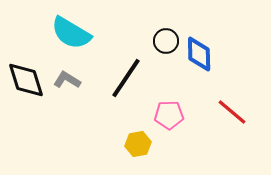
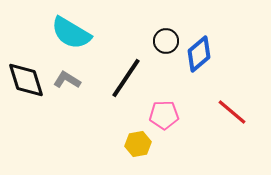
blue diamond: rotated 51 degrees clockwise
pink pentagon: moved 5 px left
